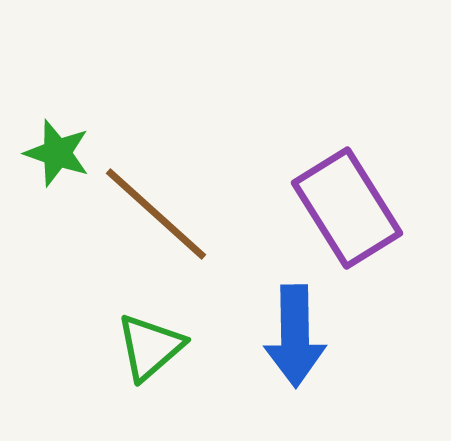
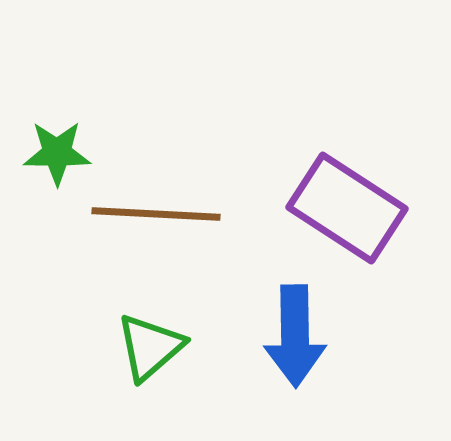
green star: rotated 18 degrees counterclockwise
purple rectangle: rotated 25 degrees counterclockwise
brown line: rotated 39 degrees counterclockwise
